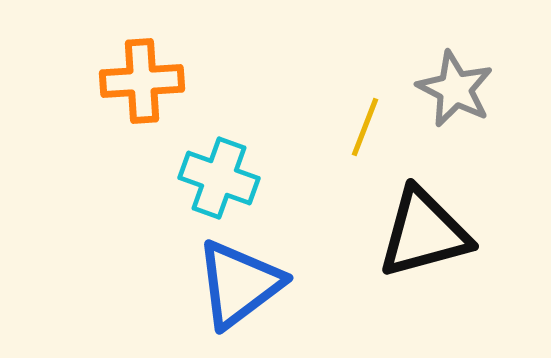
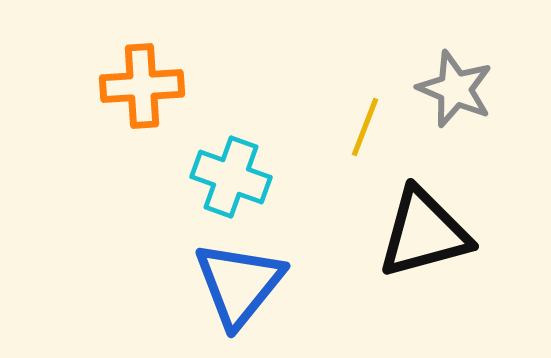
orange cross: moved 5 px down
gray star: rotated 4 degrees counterclockwise
cyan cross: moved 12 px right, 1 px up
blue triangle: rotated 14 degrees counterclockwise
